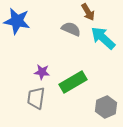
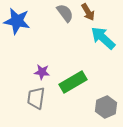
gray semicircle: moved 6 px left, 16 px up; rotated 30 degrees clockwise
